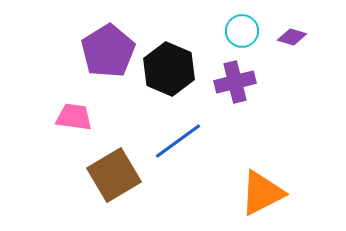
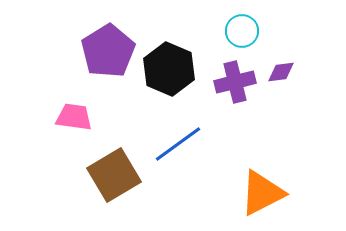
purple diamond: moved 11 px left, 35 px down; rotated 24 degrees counterclockwise
blue line: moved 3 px down
